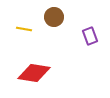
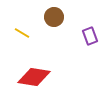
yellow line: moved 2 px left, 4 px down; rotated 21 degrees clockwise
red diamond: moved 4 px down
